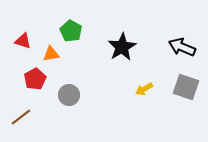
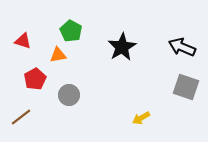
orange triangle: moved 7 px right, 1 px down
yellow arrow: moved 3 px left, 29 px down
